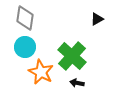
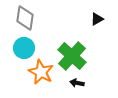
cyan circle: moved 1 px left, 1 px down
